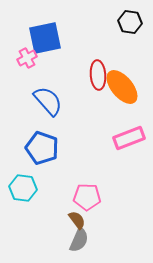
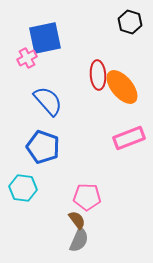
black hexagon: rotated 10 degrees clockwise
blue pentagon: moved 1 px right, 1 px up
